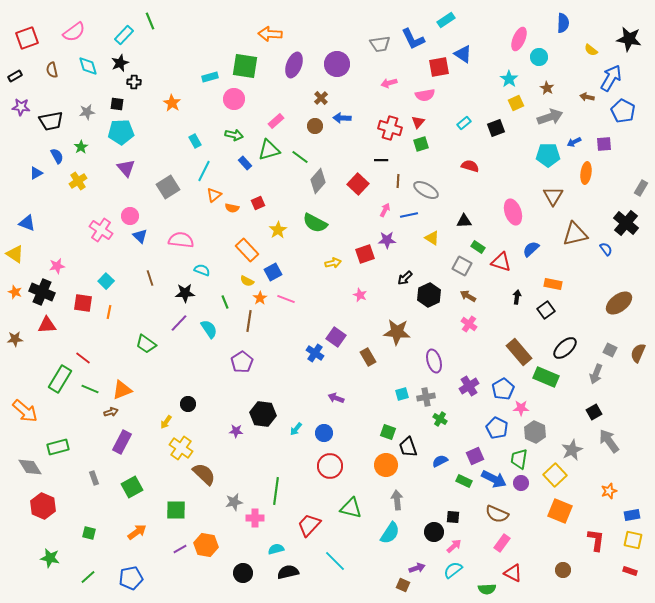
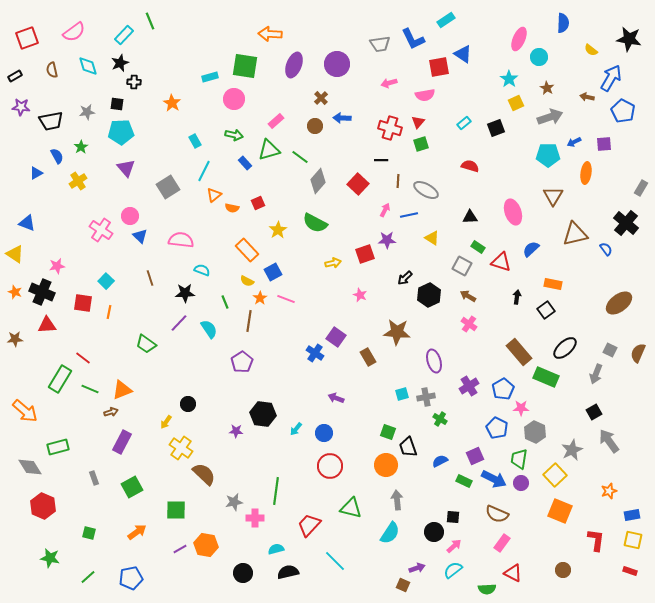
black triangle at (464, 221): moved 6 px right, 4 px up
